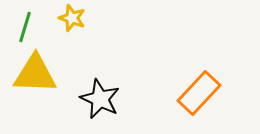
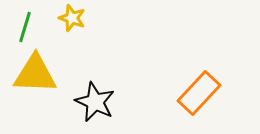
black star: moved 5 px left, 3 px down
